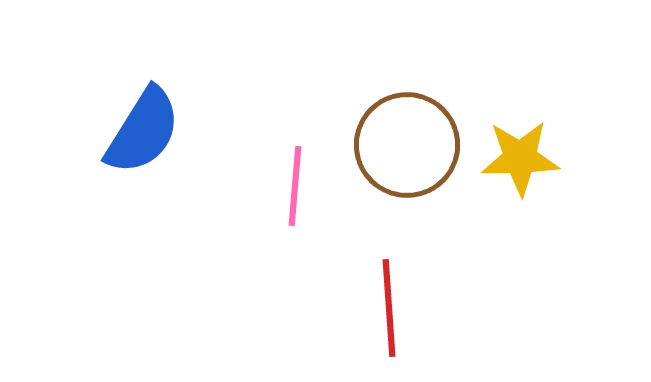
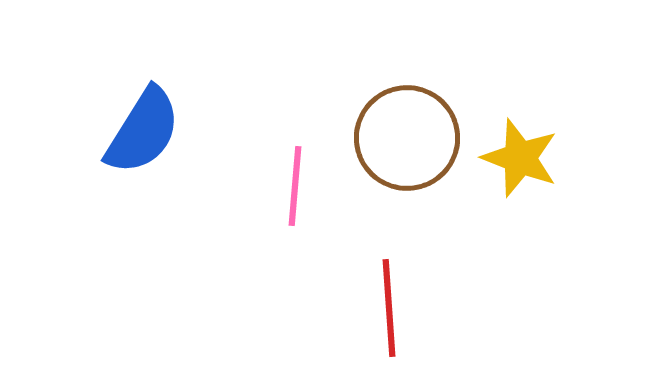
brown circle: moved 7 px up
yellow star: rotated 22 degrees clockwise
